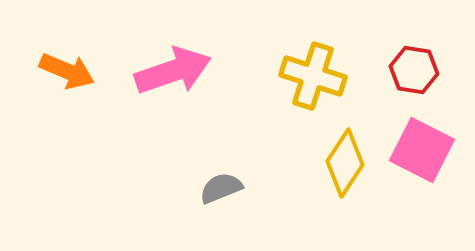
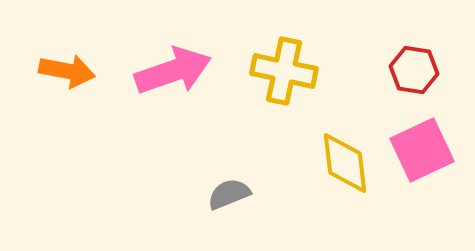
orange arrow: rotated 12 degrees counterclockwise
yellow cross: moved 29 px left, 5 px up; rotated 6 degrees counterclockwise
pink square: rotated 38 degrees clockwise
yellow diamond: rotated 40 degrees counterclockwise
gray semicircle: moved 8 px right, 6 px down
